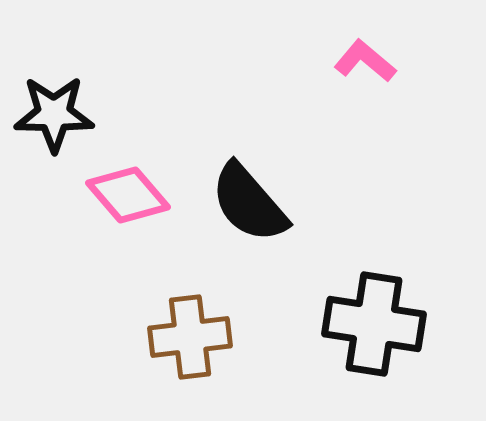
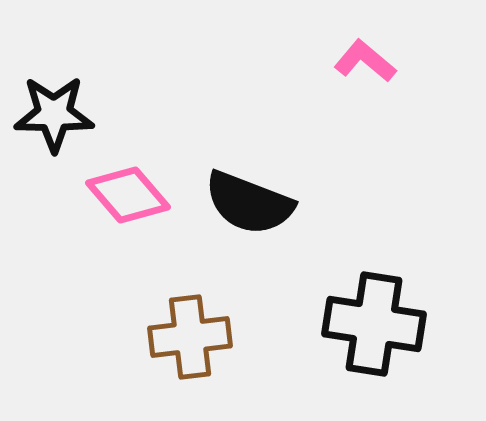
black semicircle: rotated 28 degrees counterclockwise
